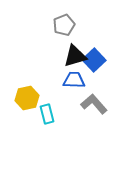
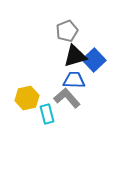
gray pentagon: moved 3 px right, 6 px down
gray L-shape: moved 27 px left, 6 px up
